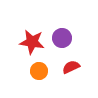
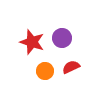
red star: rotated 10 degrees clockwise
orange circle: moved 6 px right
